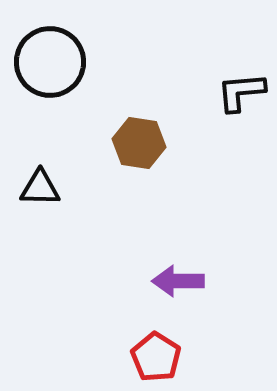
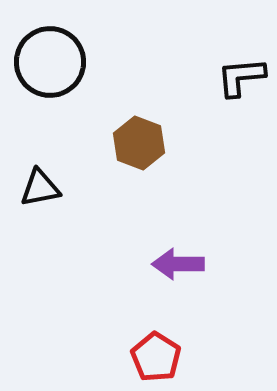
black L-shape: moved 15 px up
brown hexagon: rotated 12 degrees clockwise
black triangle: rotated 12 degrees counterclockwise
purple arrow: moved 17 px up
